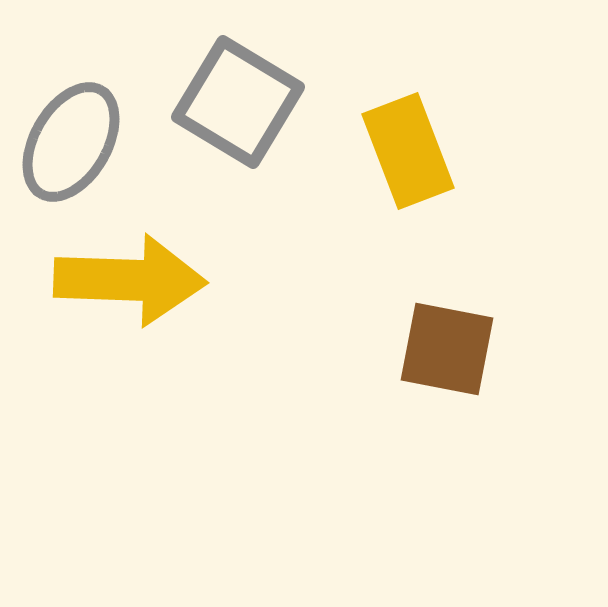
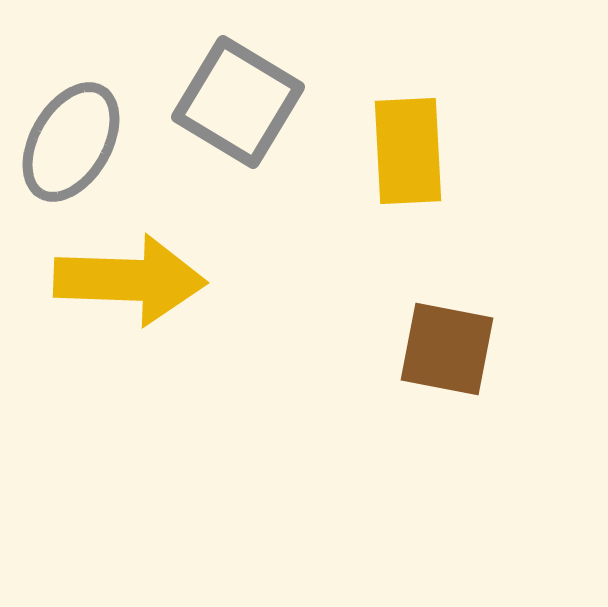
yellow rectangle: rotated 18 degrees clockwise
